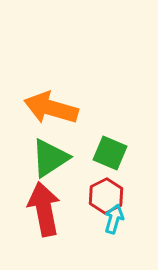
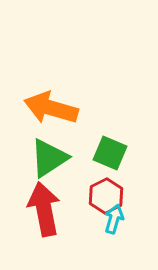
green triangle: moved 1 px left
